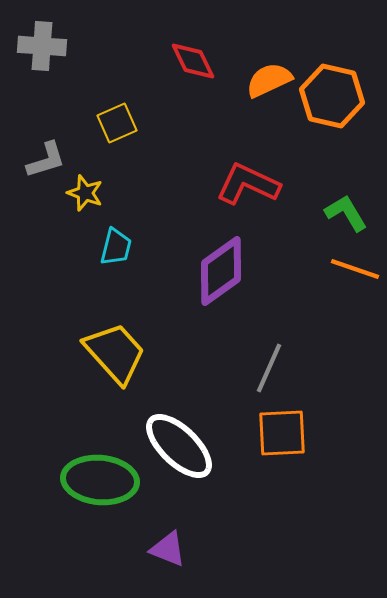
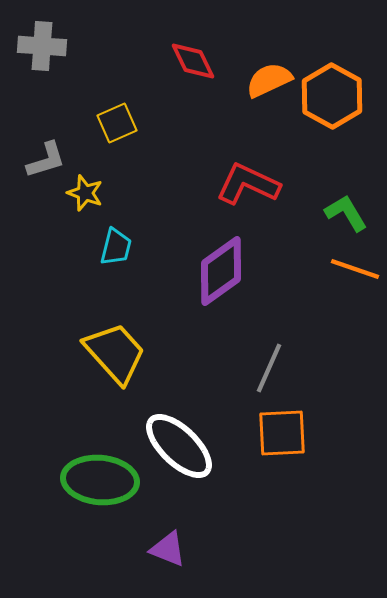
orange hexagon: rotated 16 degrees clockwise
